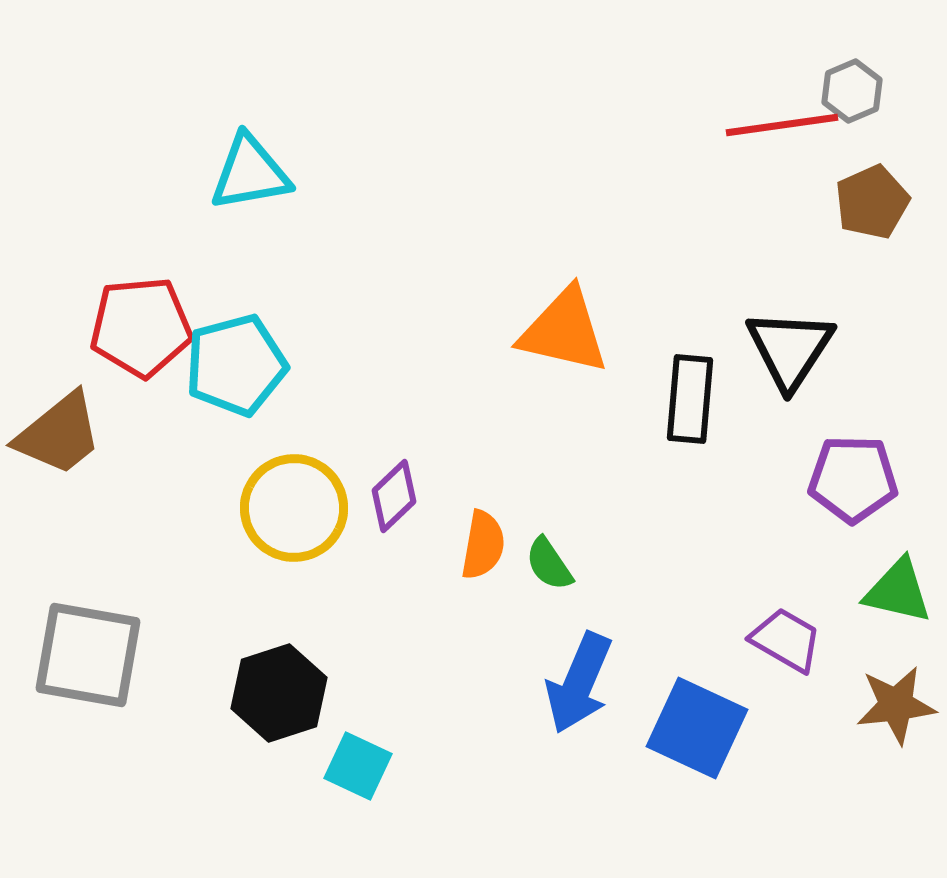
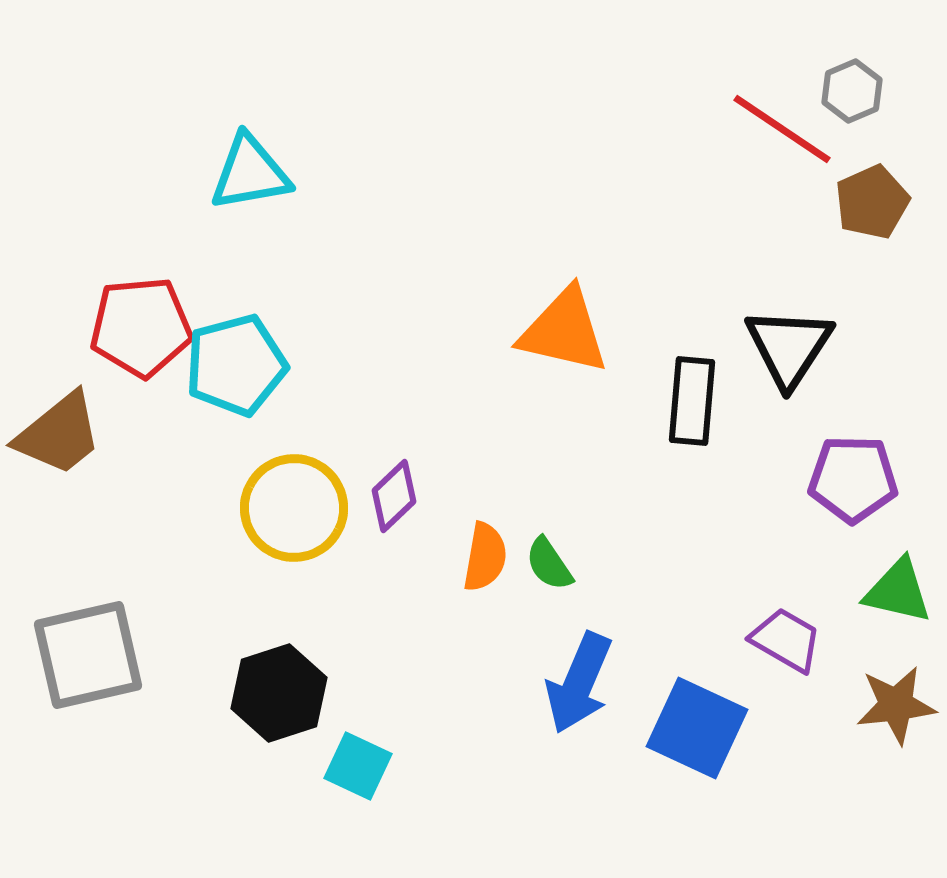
red line: moved 4 px down; rotated 42 degrees clockwise
black triangle: moved 1 px left, 2 px up
black rectangle: moved 2 px right, 2 px down
orange semicircle: moved 2 px right, 12 px down
gray square: rotated 23 degrees counterclockwise
